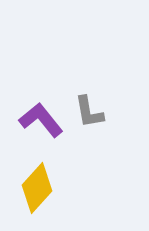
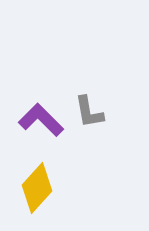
purple L-shape: rotated 6 degrees counterclockwise
